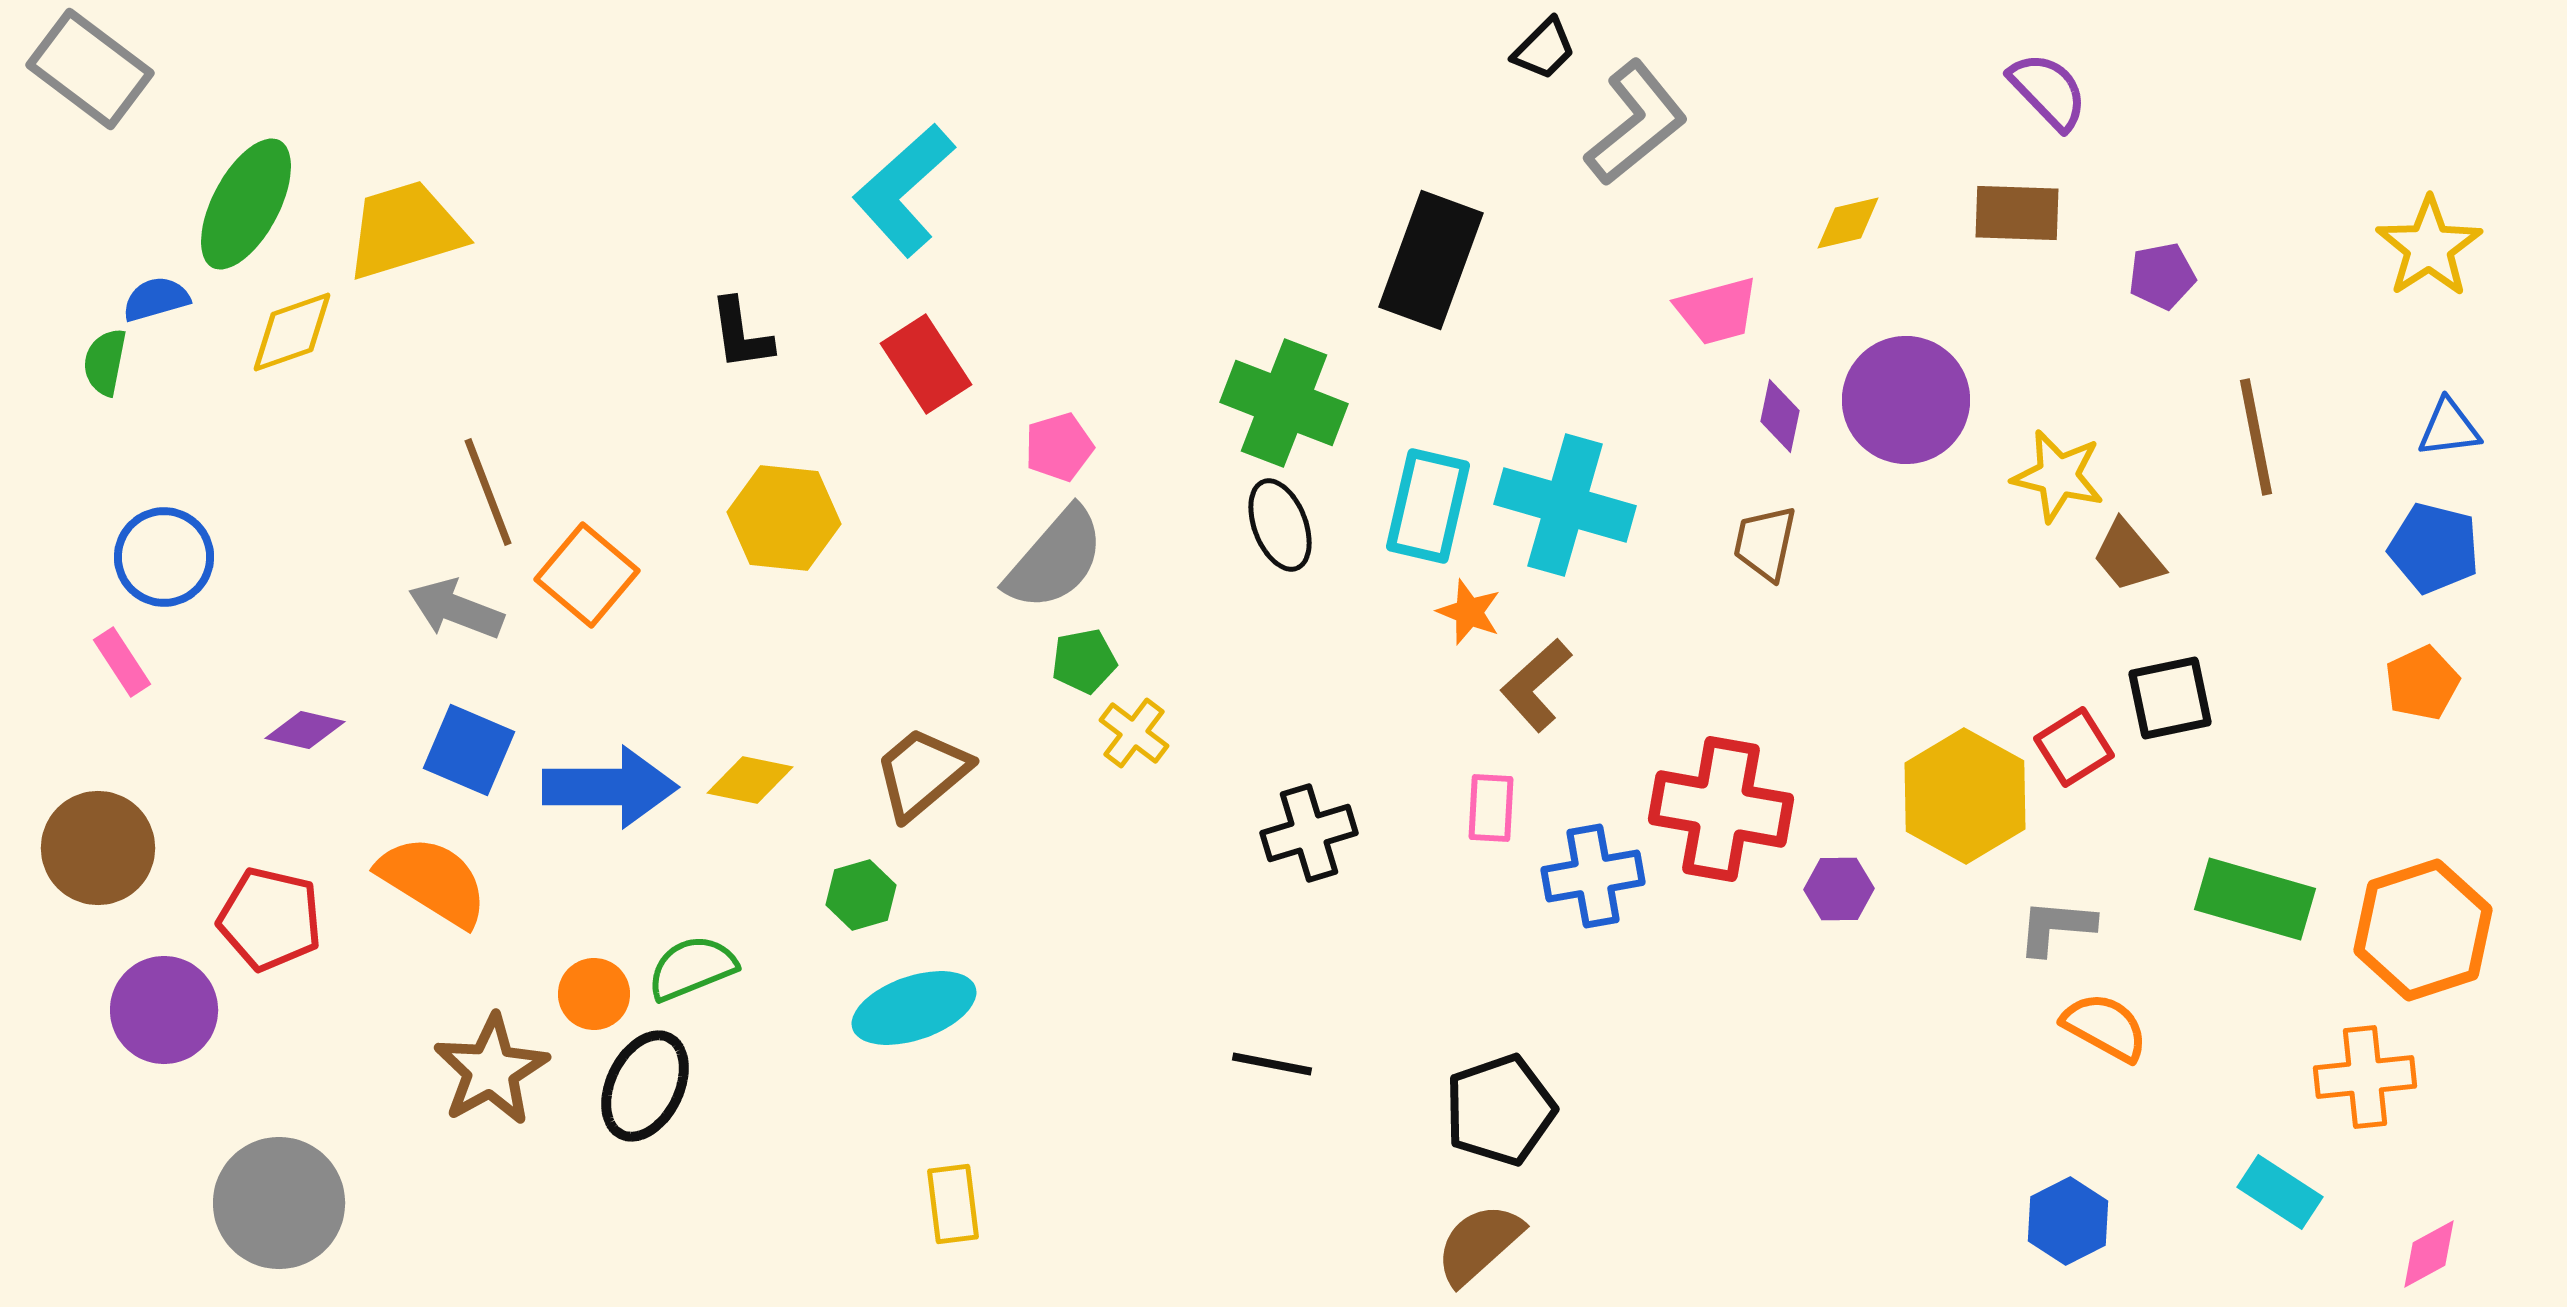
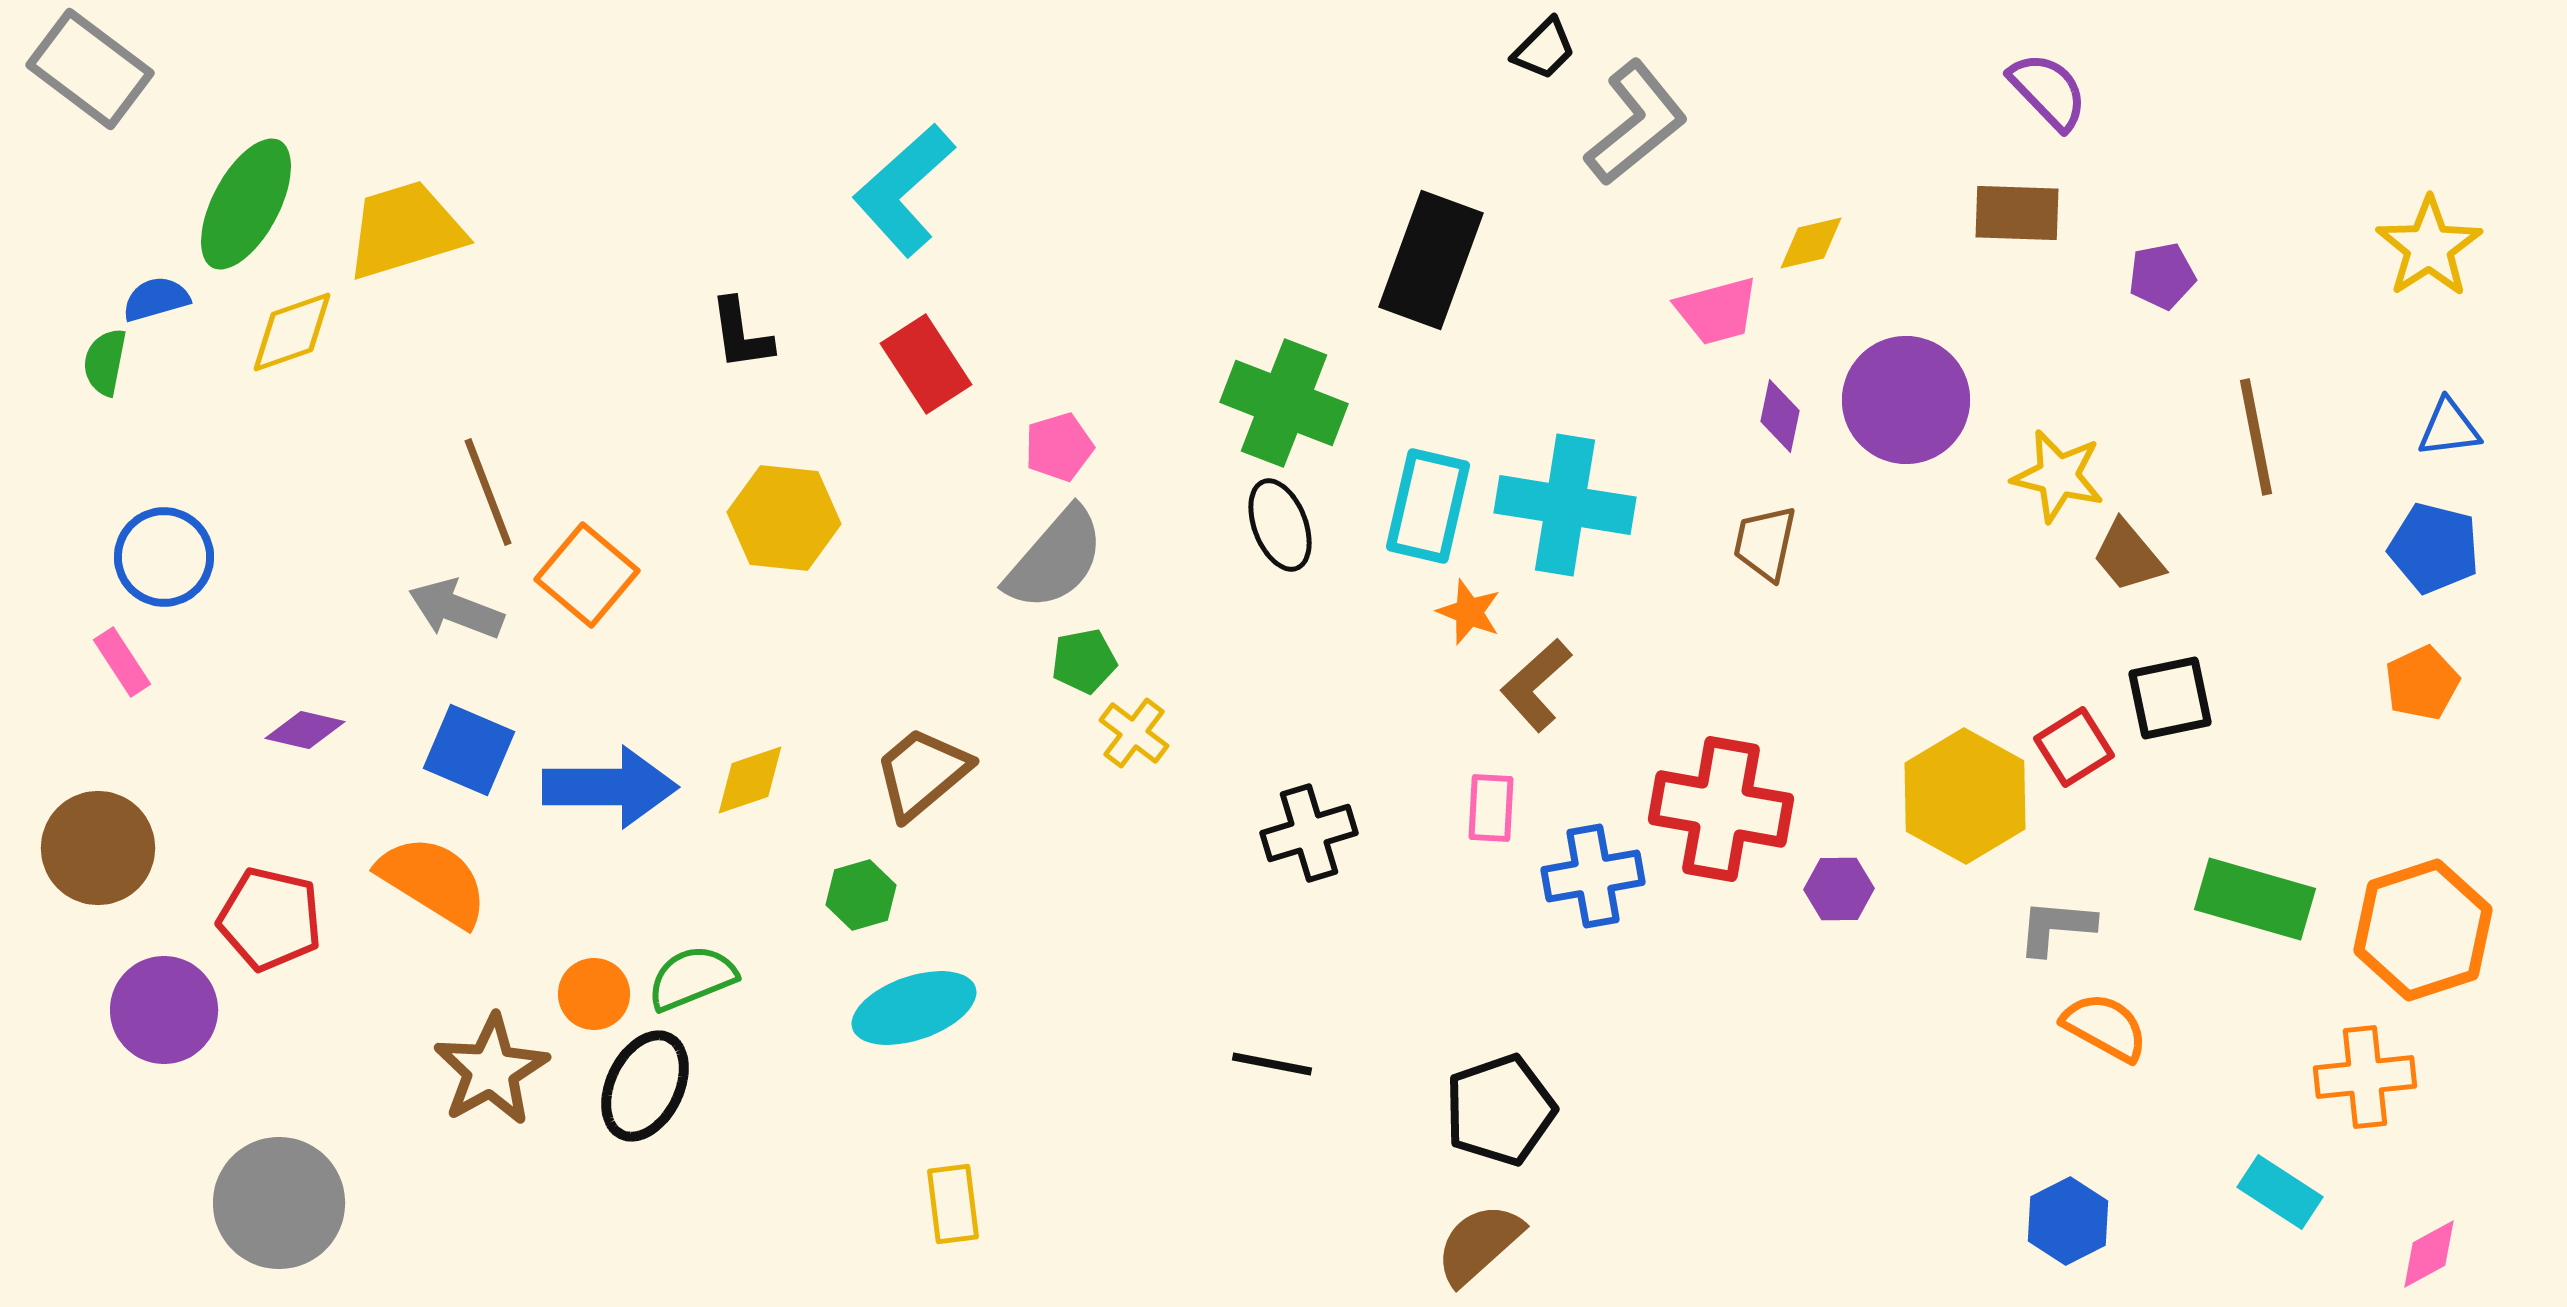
yellow diamond at (1848, 223): moved 37 px left, 20 px down
cyan cross at (1565, 505): rotated 7 degrees counterclockwise
yellow diamond at (750, 780): rotated 30 degrees counterclockwise
green semicircle at (692, 968): moved 10 px down
